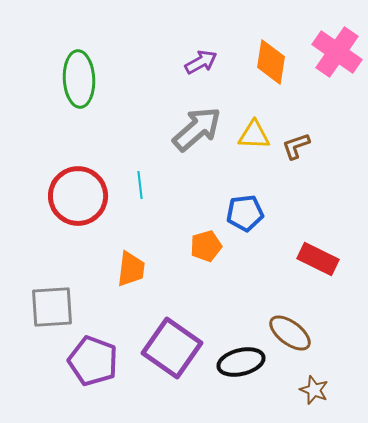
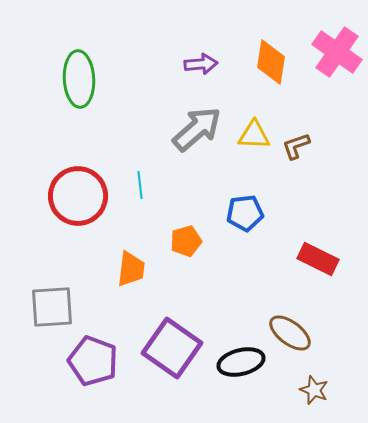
purple arrow: moved 2 px down; rotated 24 degrees clockwise
orange pentagon: moved 20 px left, 5 px up
